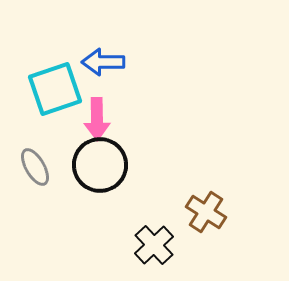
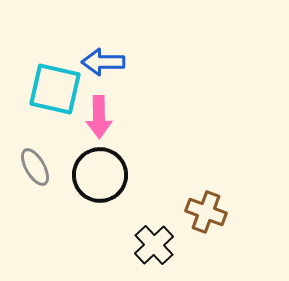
cyan square: rotated 32 degrees clockwise
pink arrow: moved 2 px right, 2 px up
black circle: moved 10 px down
brown cross: rotated 12 degrees counterclockwise
